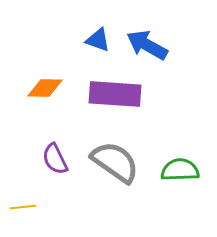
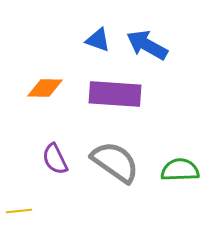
yellow line: moved 4 px left, 4 px down
